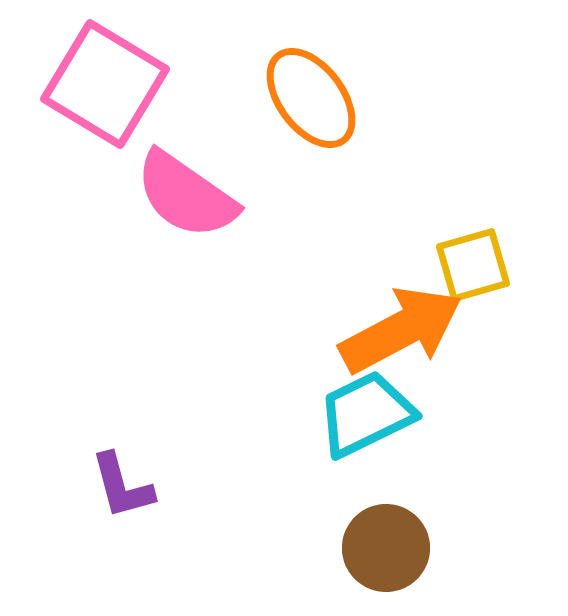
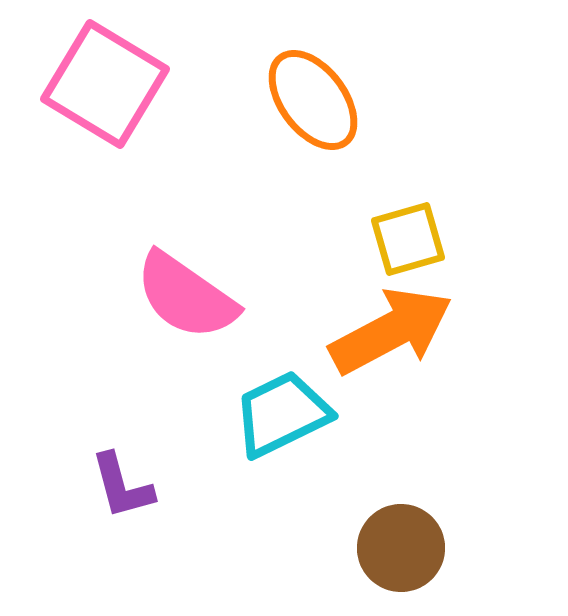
orange ellipse: moved 2 px right, 2 px down
pink semicircle: moved 101 px down
yellow square: moved 65 px left, 26 px up
orange arrow: moved 10 px left, 1 px down
cyan trapezoid: moved 84 px left
brown circle: moved 15 px right
